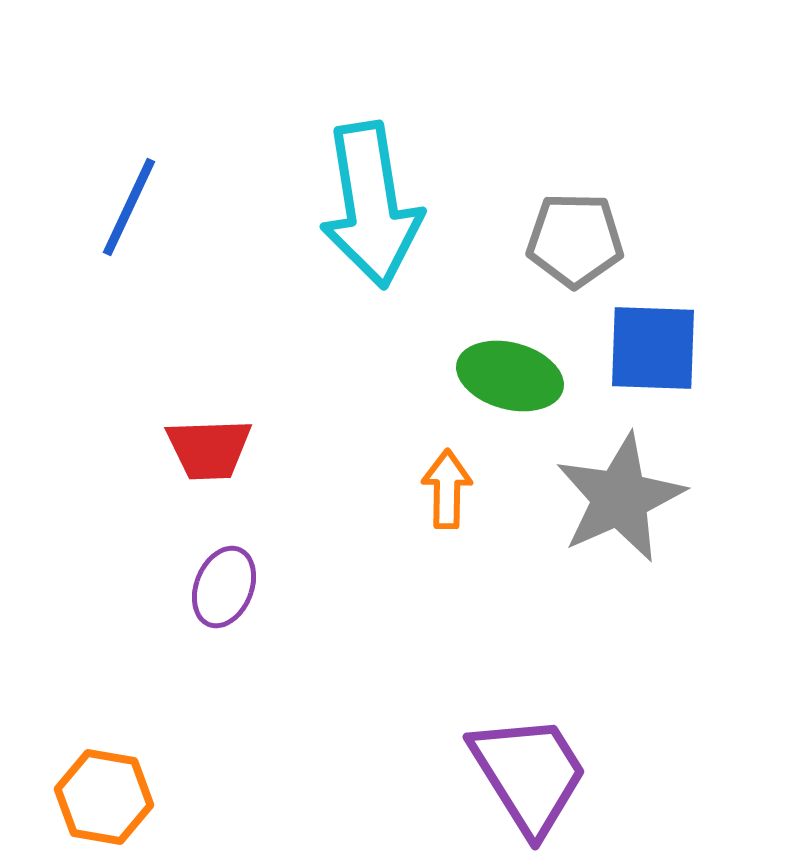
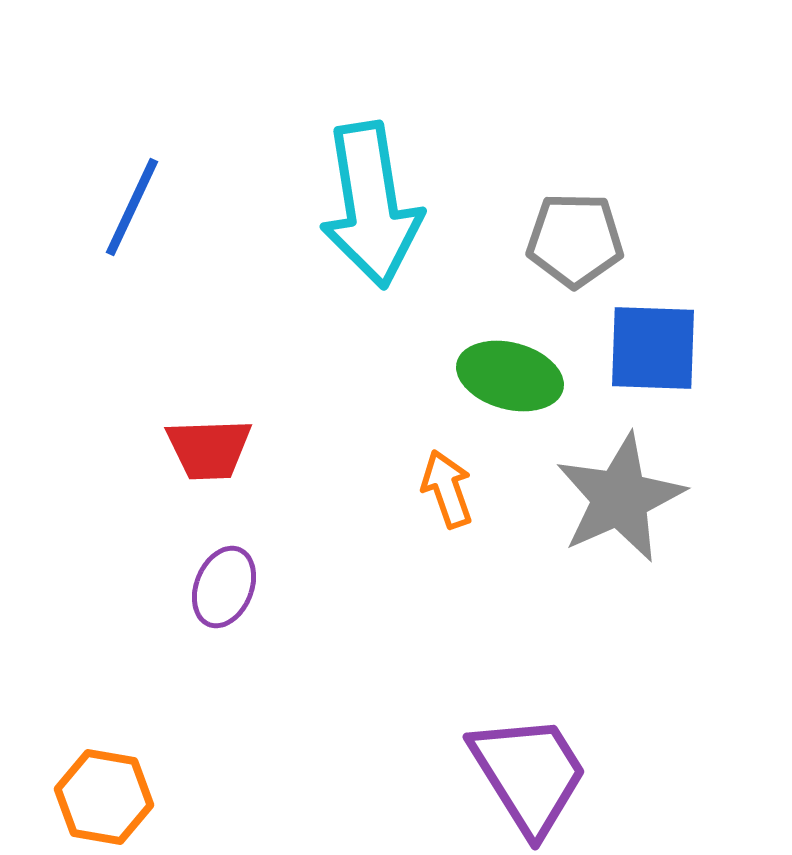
blue line: moved 3 px right
orange arrow: rotated 20 degrees counterclockwise
